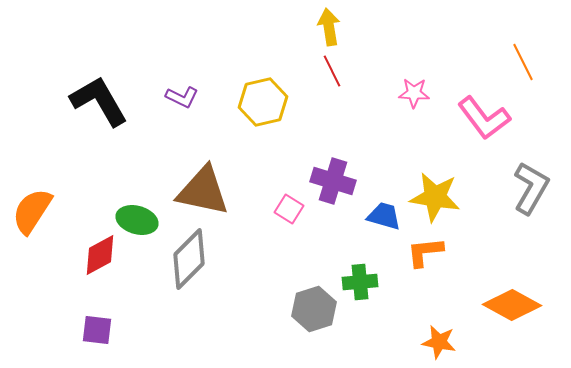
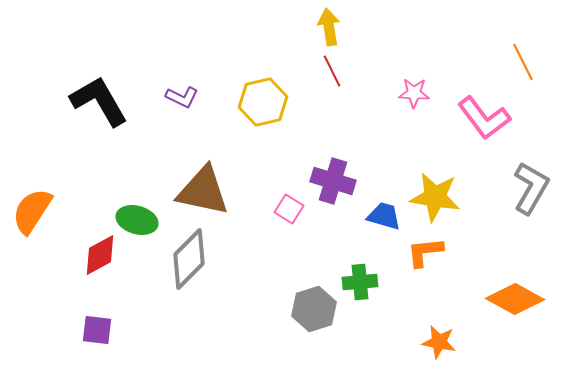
orange diamond: moved 3 px right, 6 px up
